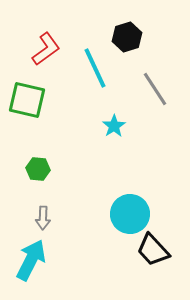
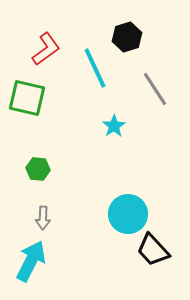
green square: moved 2 px up
cyan circle: moved 2 px left
cyan arrow: moved 1 px down
